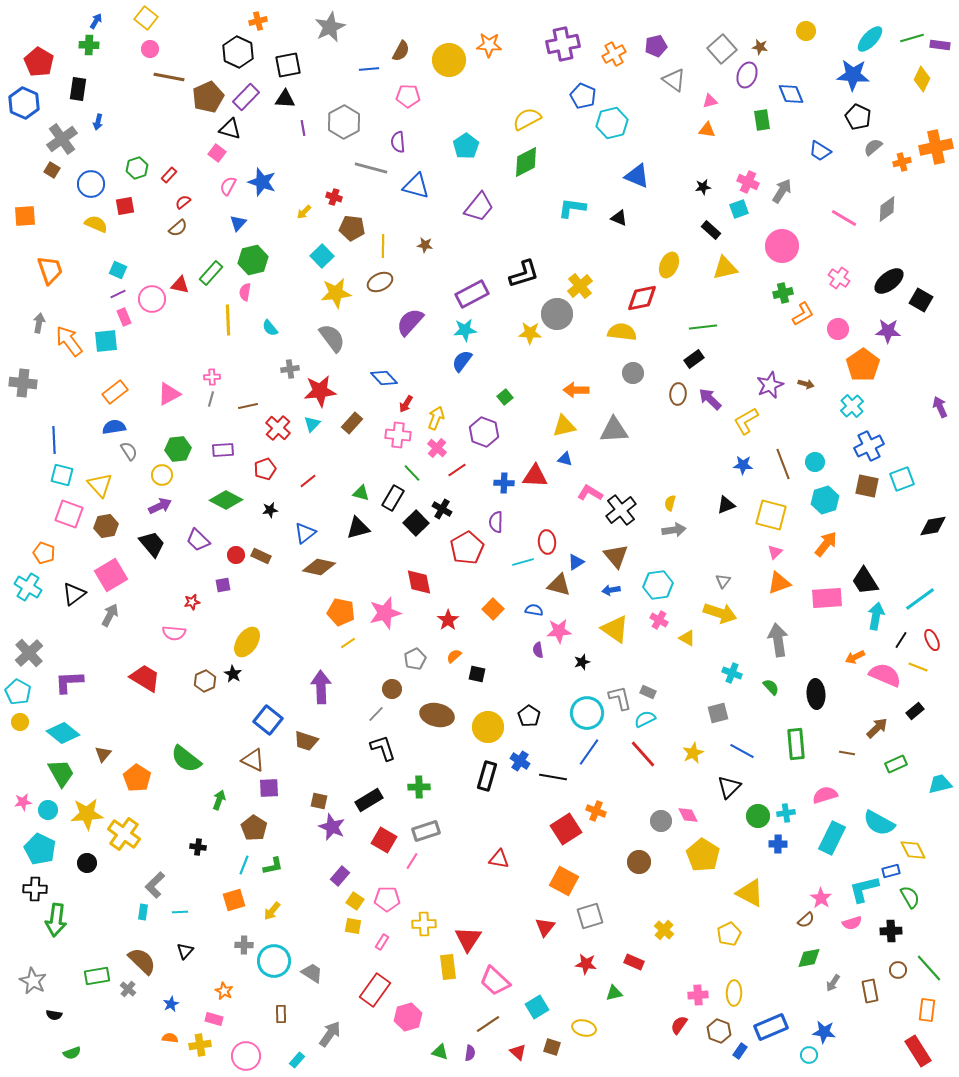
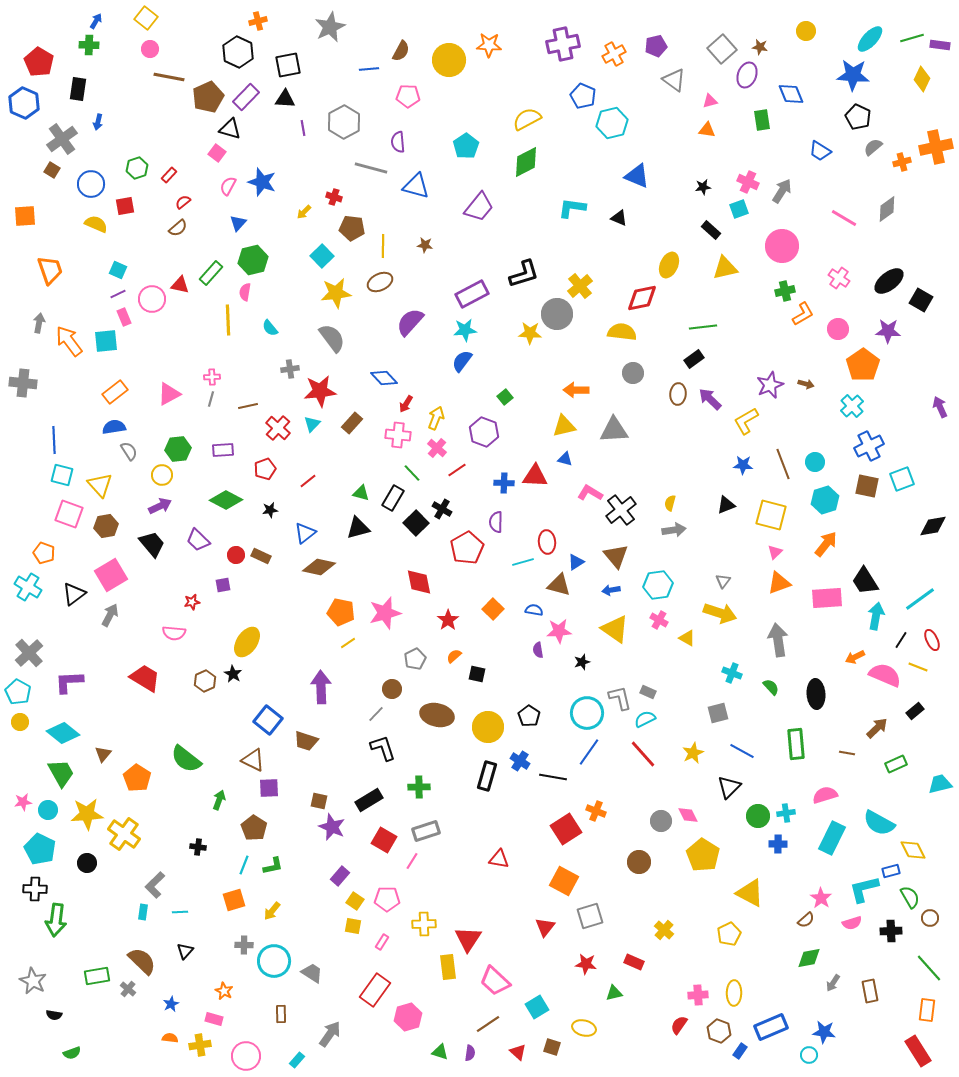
green cross at (783, 293): moved 2 px right, 2 px up
brown circle at (898, 970): moved 32 px right, 52 px up
